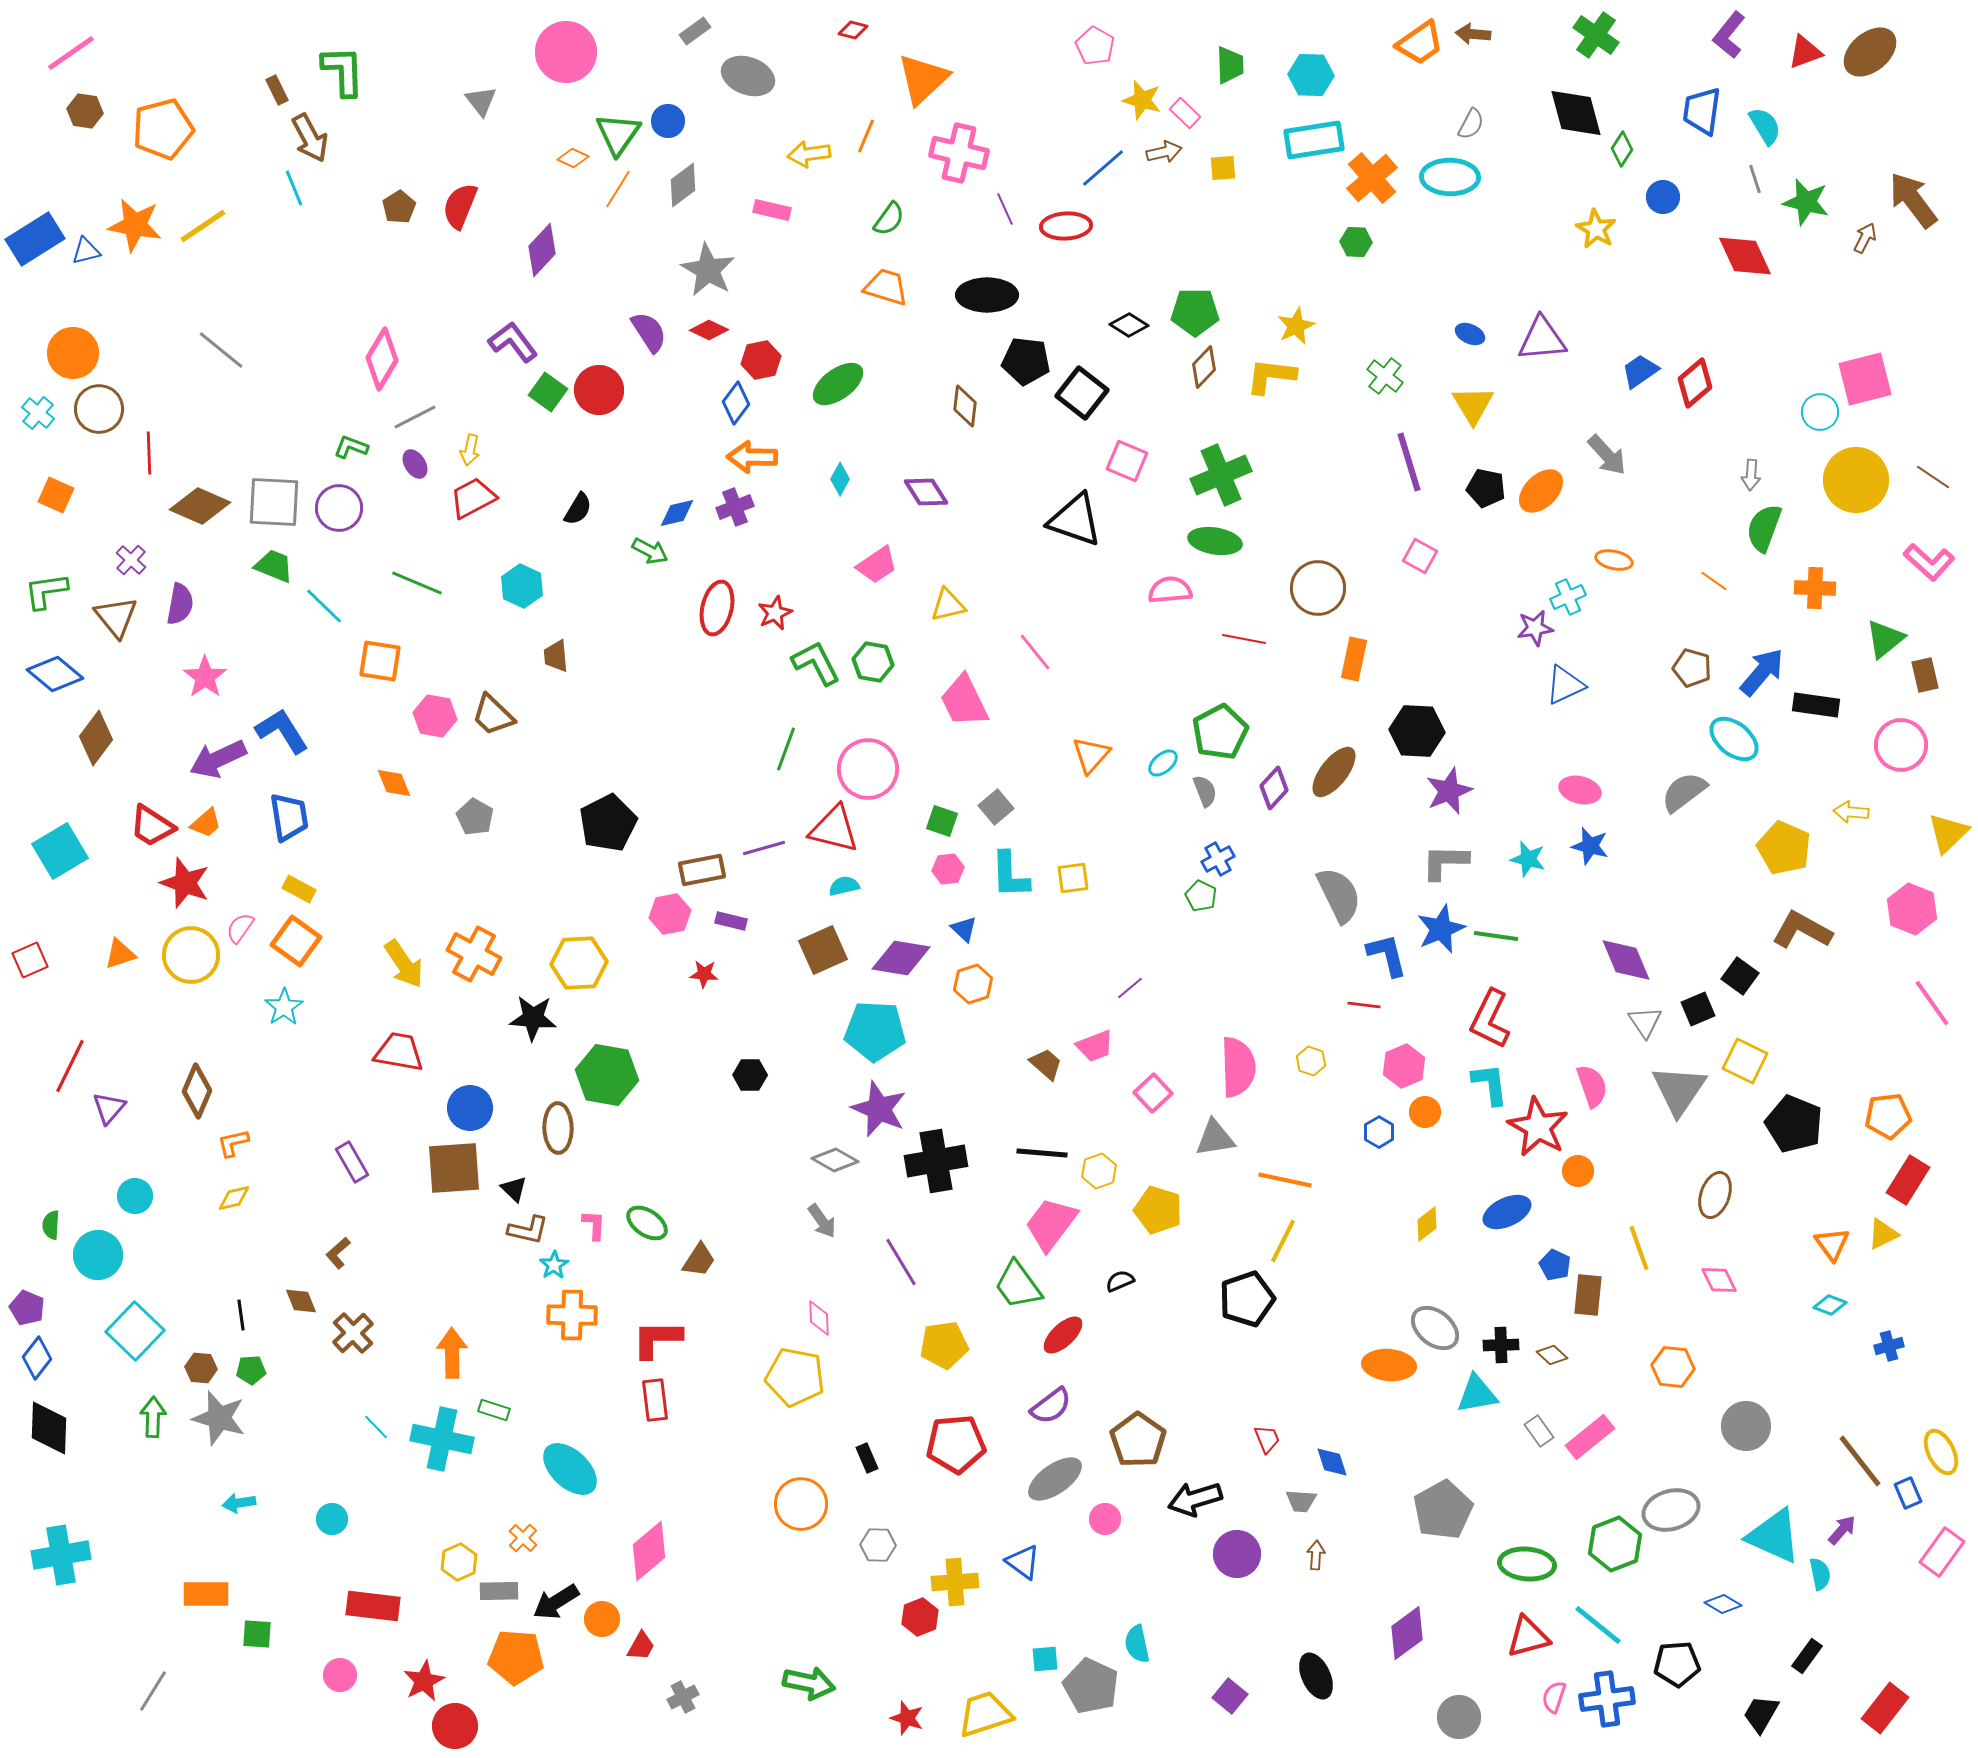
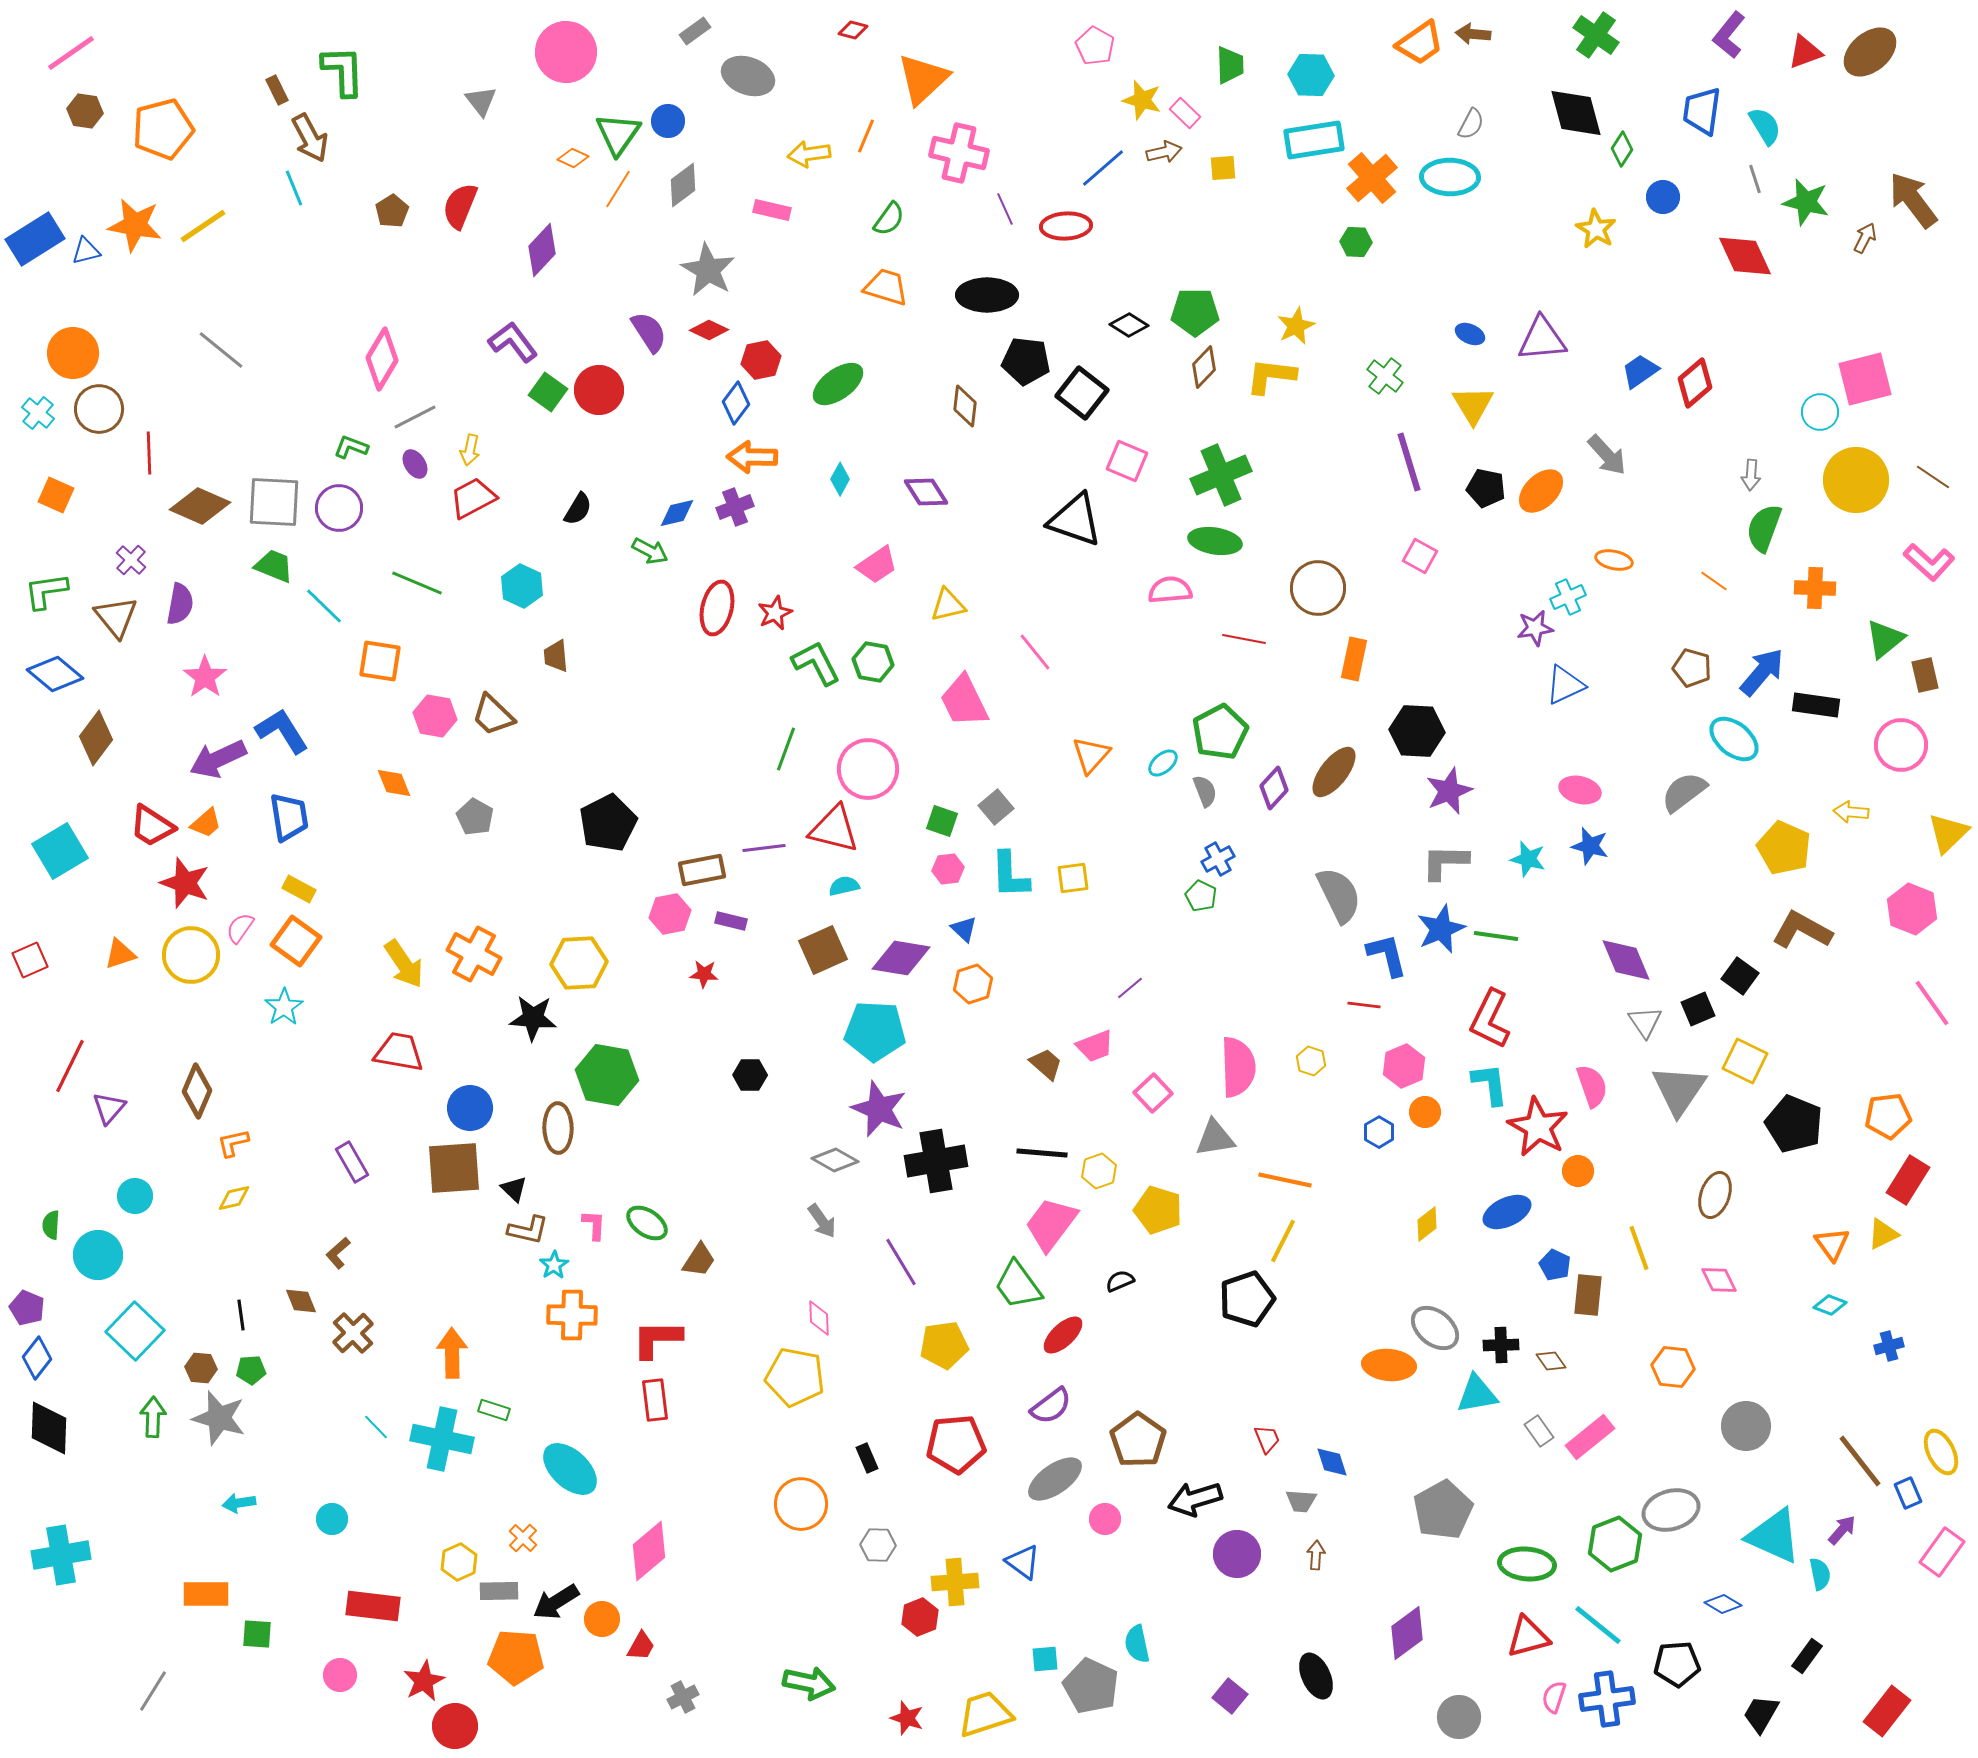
brown pentagon at (399, 207): moved 7 px left, 4 px down
purple line at (764, 848): rotated 9 degrees clockwise
brown diamond at (1552, 1355): moved 1 px left, 6 px down; rotated 12 degrees clockwise
red rectangle at (1885, 1708): moved 2 px right, 3 px down
